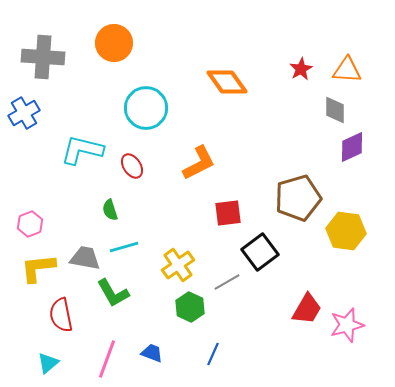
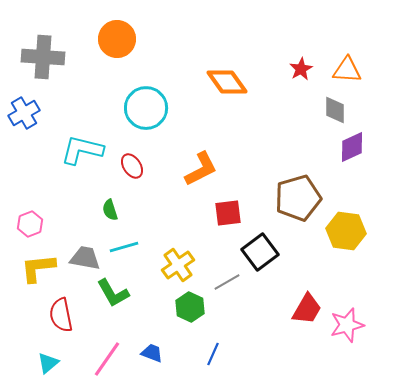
orange circle: moved 3 px right, 4 px up
orange L-shape: moved 2 px right, 6 px down
pink line: rotated 15 degrees clockwise
